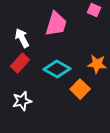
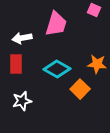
white arrow: rotated 72 degrees counterclockwise
red rectangle: moved 4 px left, 1 px down; rotated 42 degrees counterclockwise
